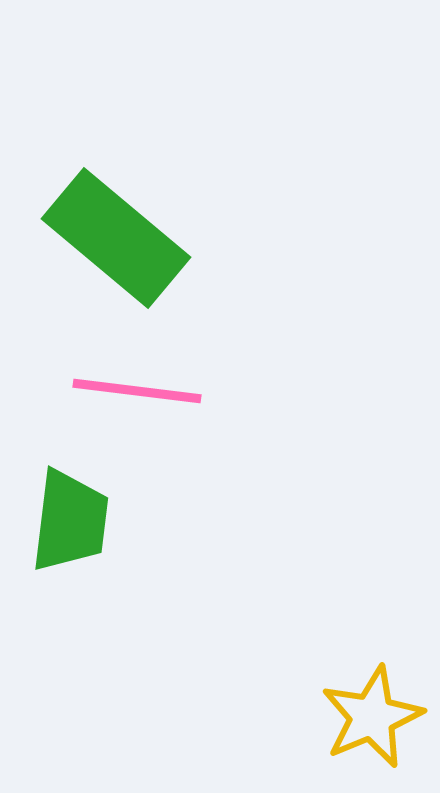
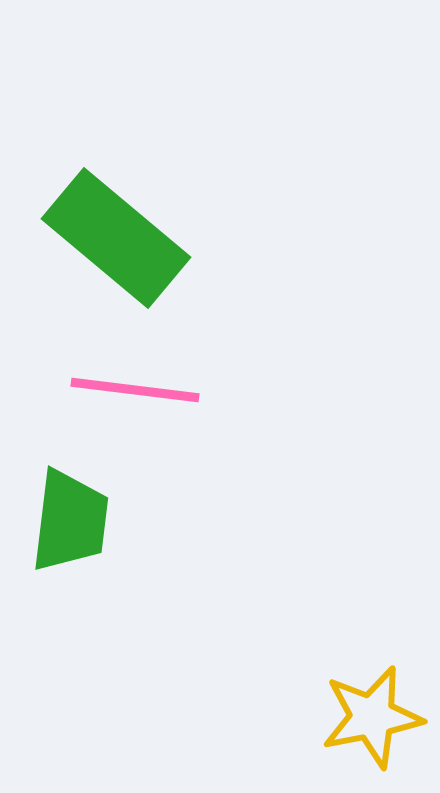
pink line: moved 2 px left, 1 px up
yellow star: rotated 12 degrees clockwise
